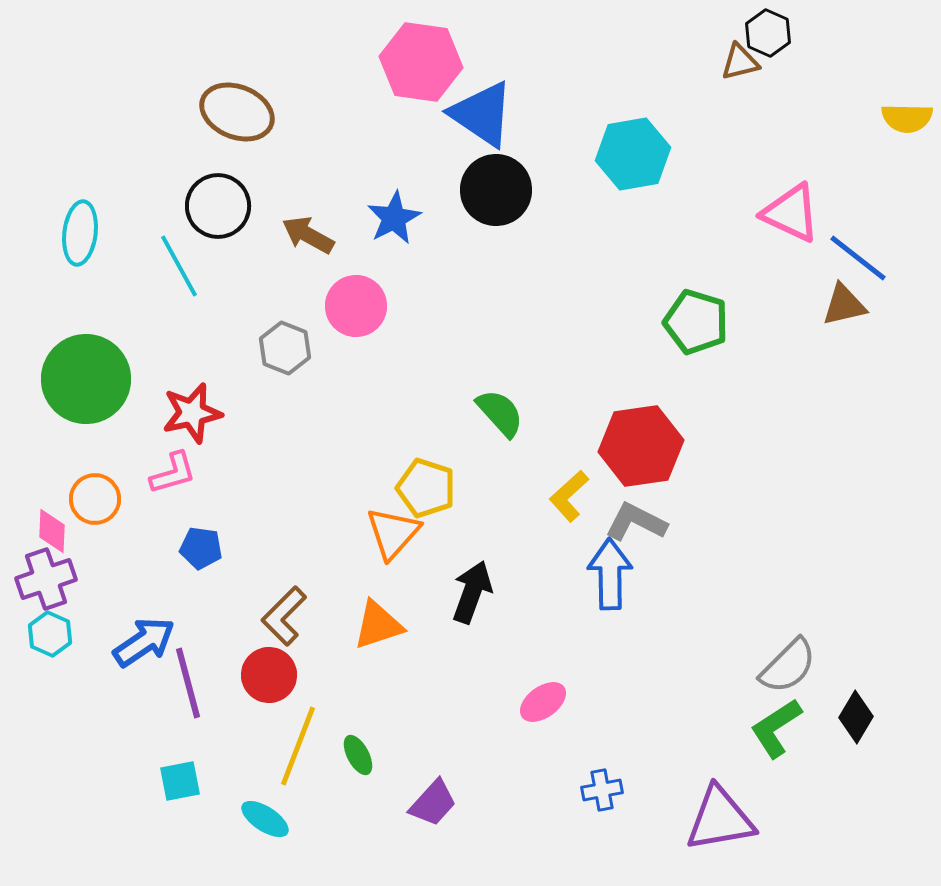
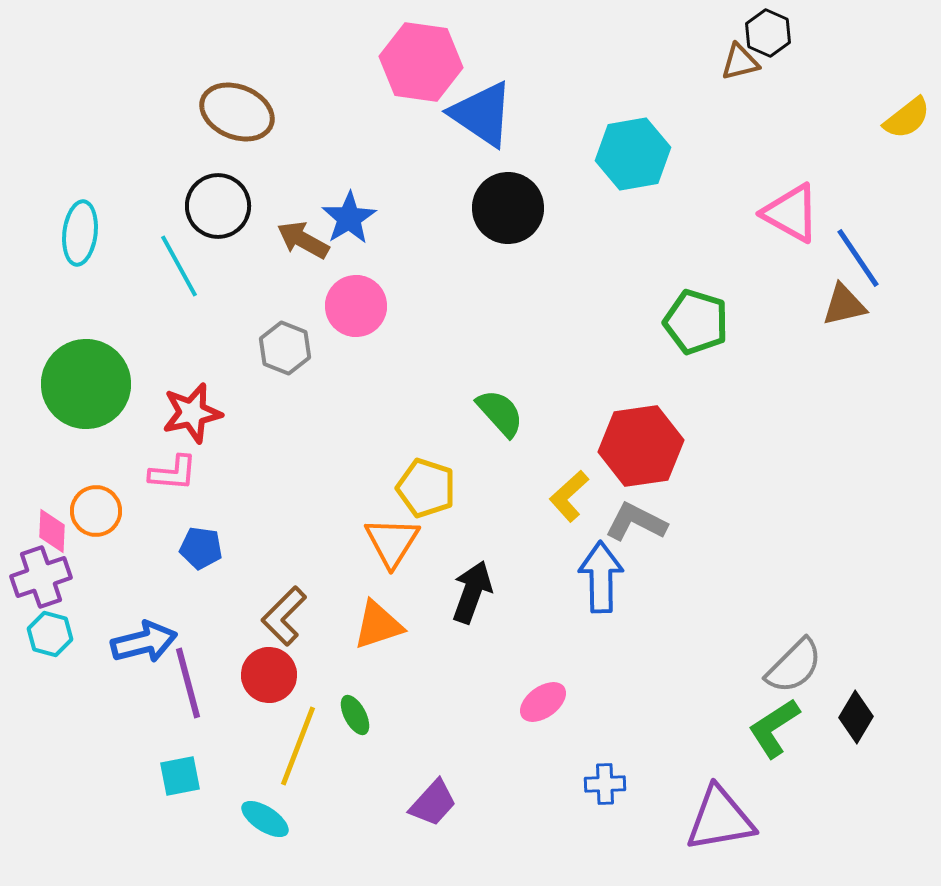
yellow semicircle at (907, 118): rotated 39 degrees counterclockwise
black circle at (496, 190): moved 12 px right, 18 px down
pink triangle at (791, 213): rotated 4 degrees clockwise
blue star at (394, 218): moved 45 px left; rotated 4 degrees counterclockwise
brown arrow at (308, 235): moved 5 px left, 5 px down
blue line at (858, 258): rotated 18 degrees clockwise
green circle at (86, 379): moved 5 px down
pink L-shape at (173, 473): rotated 21 degrees clockwise
orange circle at (95, 499): moved 1 px right, 12 px down
orange triangle at (393, 533): moved 1 px left, 9 px down; rotated 10 degrees counterclockwise
blue arrow at (610, 574): moved 9 px left, 3 px down
purple cross at (46, 579): moved 5 px left, 2 px up
cyan hexagon at (50, 634): rotated 9 degrees counterclockwise
blue arrow at (144, 642): rotated 20 degrees clockwise
gray semicircle at (788, 666): moved 6 px right
green L-shape at (776, 728): moved 2 px left
green ellipse at (358, 755): moved 3 px left, 40 px up
cyan square at (180, 781): moved 5 px up
blue cross at (602, 790): moved 3 px right, 6 px up; rotated 9 degrees clockwise
